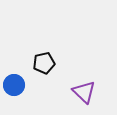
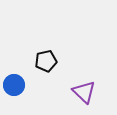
black pentagon: moved 2 px right, 2 px up
